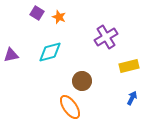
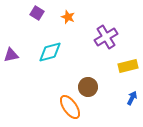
orange star: moved 9 px right
yellow rectangle: moved 1 px left
brown circle: moved 6 px right, 6 px down
